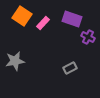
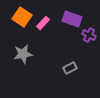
orange square: moved 1 px down
purple cross: moved 1 px right, 2 px up
gray star: moved 8 px right, 7 px up
